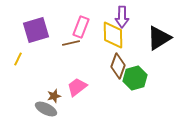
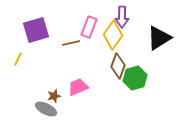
pink rectangle: moved 8 px right
yellow diamond: rotated 36 degrees clockwise
pink trapezoid: moved 1 px right; rotated 15 degrees clockwise
